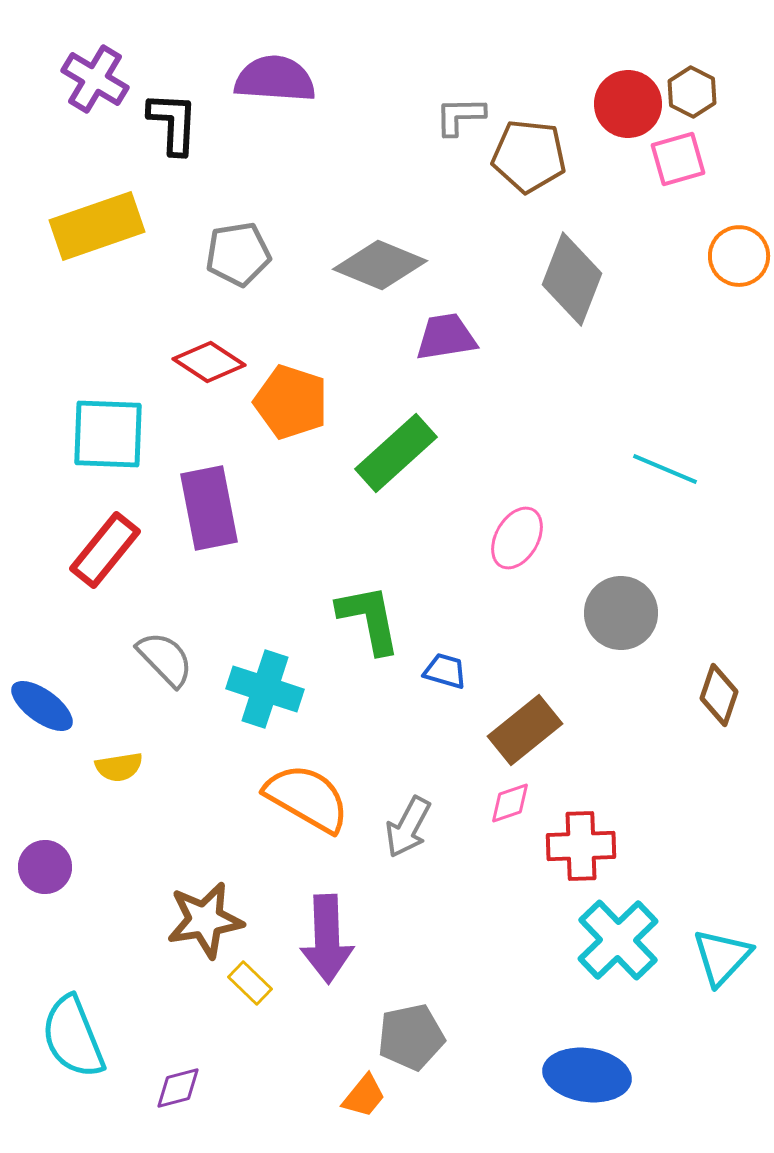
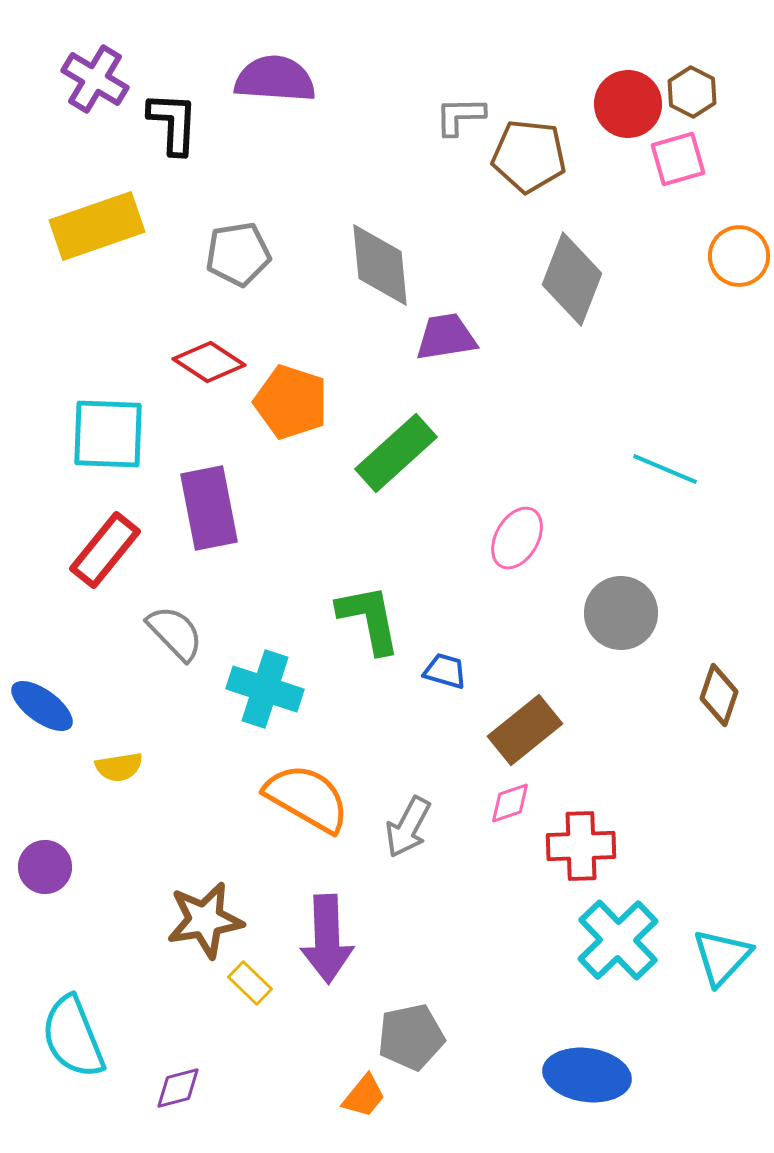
gray diamond at (380, 265): rotated 62 degrees clockwise
gray semicircle at (165, 659): moved 10 px right, 26 px up
